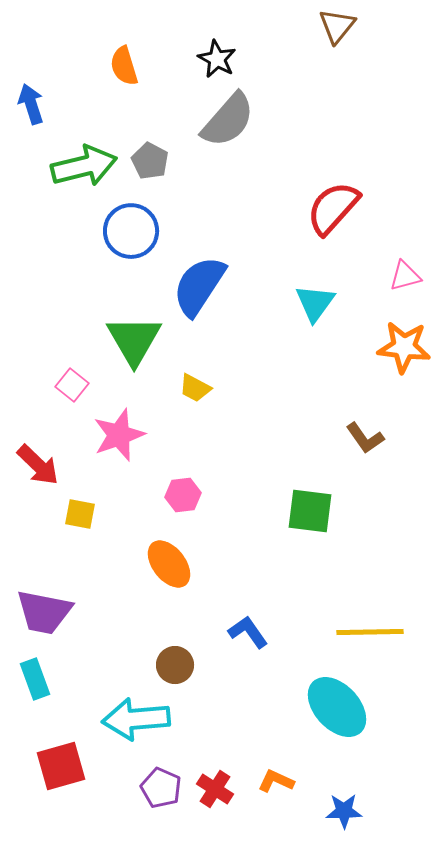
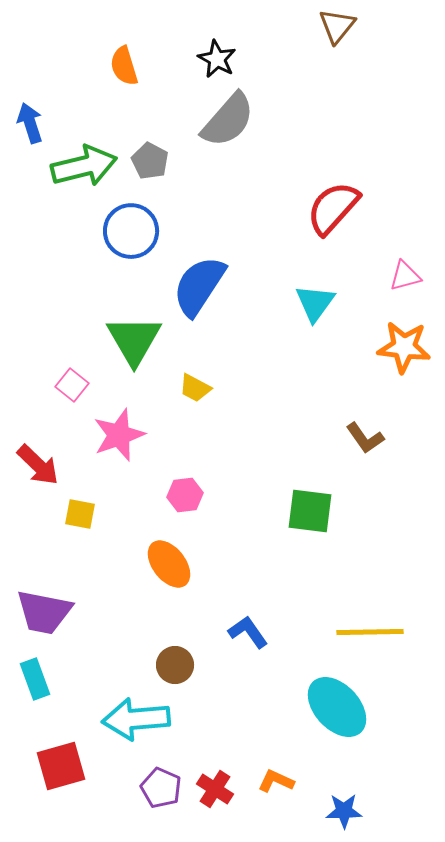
blue arrow: moved 1 px left, 19 px down
pink hexagon: moved 2 px right
